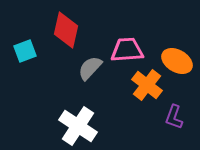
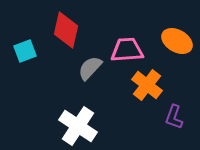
orange ellipse: moved 20 px up
